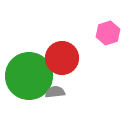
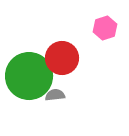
pink hexagon: moved 3 px left, 5 px up
gray semicircle: moved 3 px down
